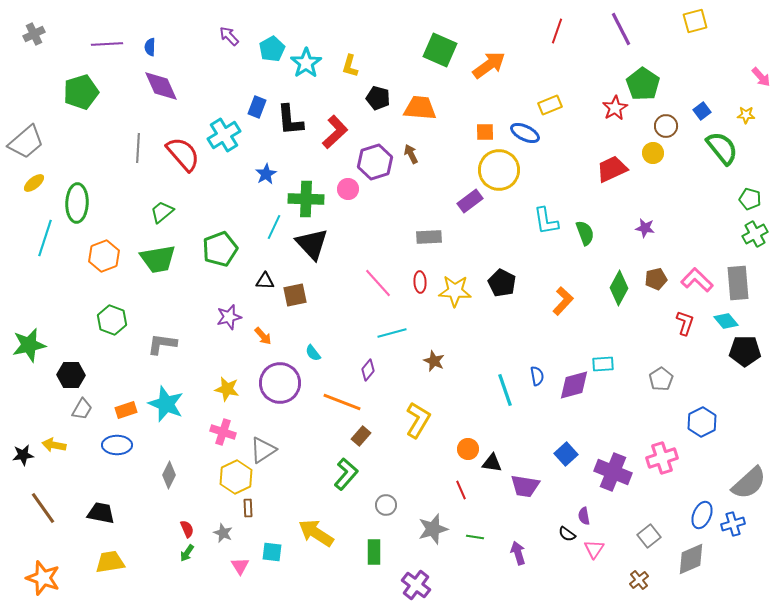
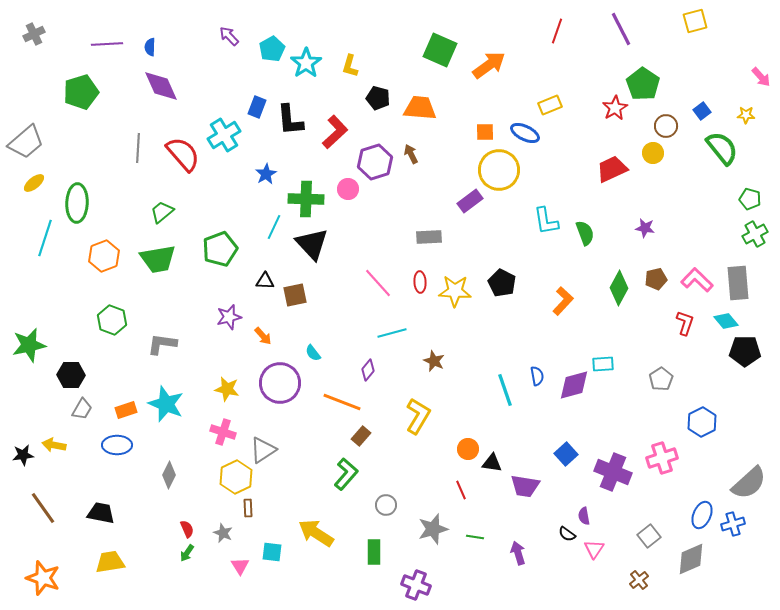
yellow L-shape at (418, 420): moved 4 px up
purple cross at (416, 585): rotated 16 degrees counterclockwise
